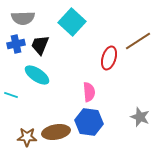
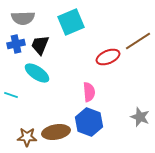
cyan square: moved 1 px left; rotated 24 degrees clockwise
red ellipse: moved 1 px left, 1 px up; rotated 50 degrees clockwise
cyan ellipse: moved 2 px up
blue hexagon: rotated 12 degrees clockwise
